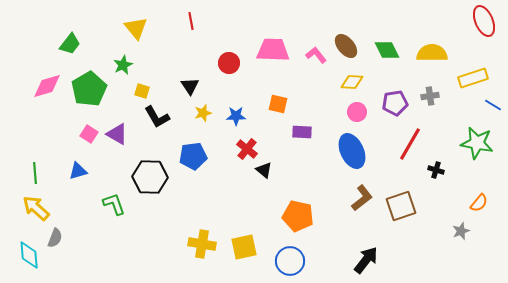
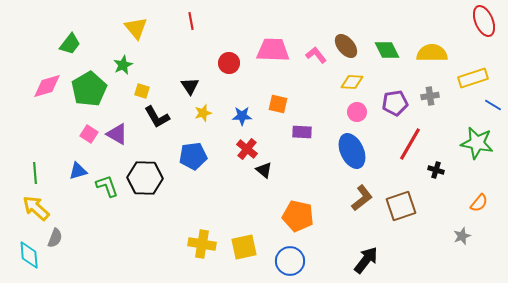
blue star at (236, 116): moved 6 px right
black hexagon at (150, 177): moved 5 px left, 1 px down
green L-shape at (114, 204): moved 7 px left, 18 px up
gray star at (461, 231): moved 1 px right, 5 px down
